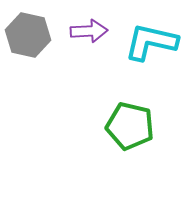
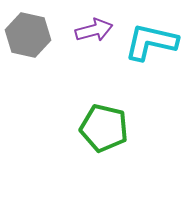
purple arrow: moved 5 px right, 1 px up; rotated 12 degrees counterclockwise
green pentagon: moved 26 px left, 2 px down
